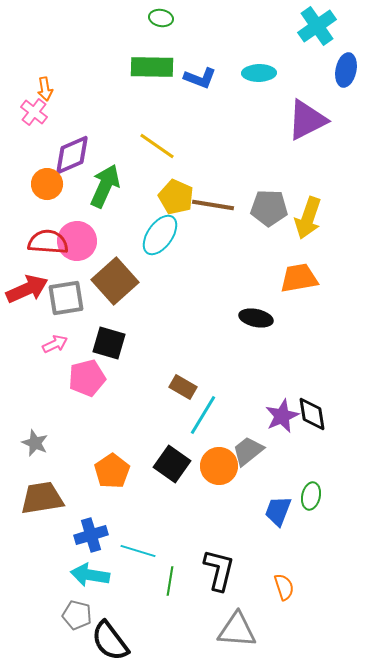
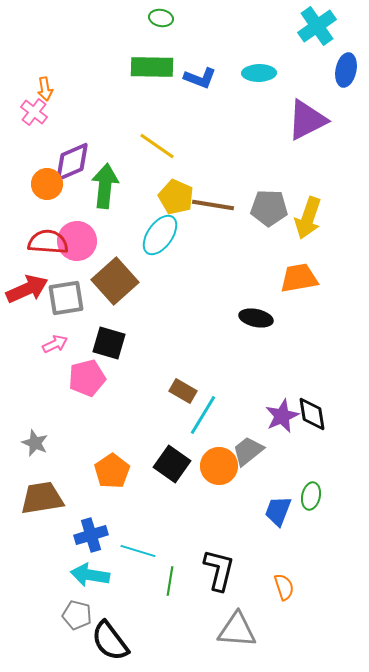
purple diamond at (72, 155): moved 7 px down
green arrow at (105, 186): rotated 18 degrees counterclockwise
brown rectangle at (183, 387): moved 4 px down
